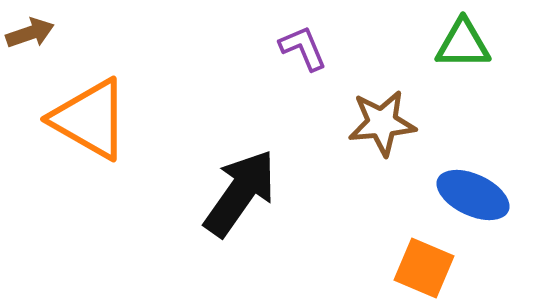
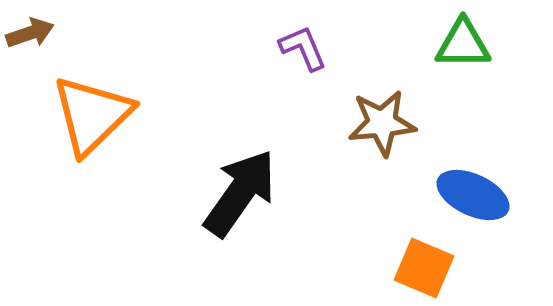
orange triangle: moved 2 px right, 4 px up; rotated 46 degrees clockwise
